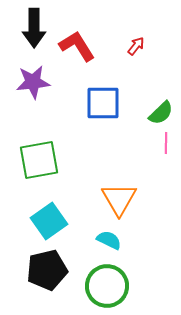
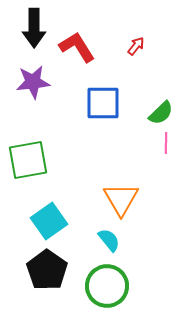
red L-shape: moved 1 px down
green square: moved 11 px left
orange triangle: moved 2 px right
cyan semicircle: rotated 25 degrees clockwise
black pentagon: rotated 24 degrees counterclockwise
